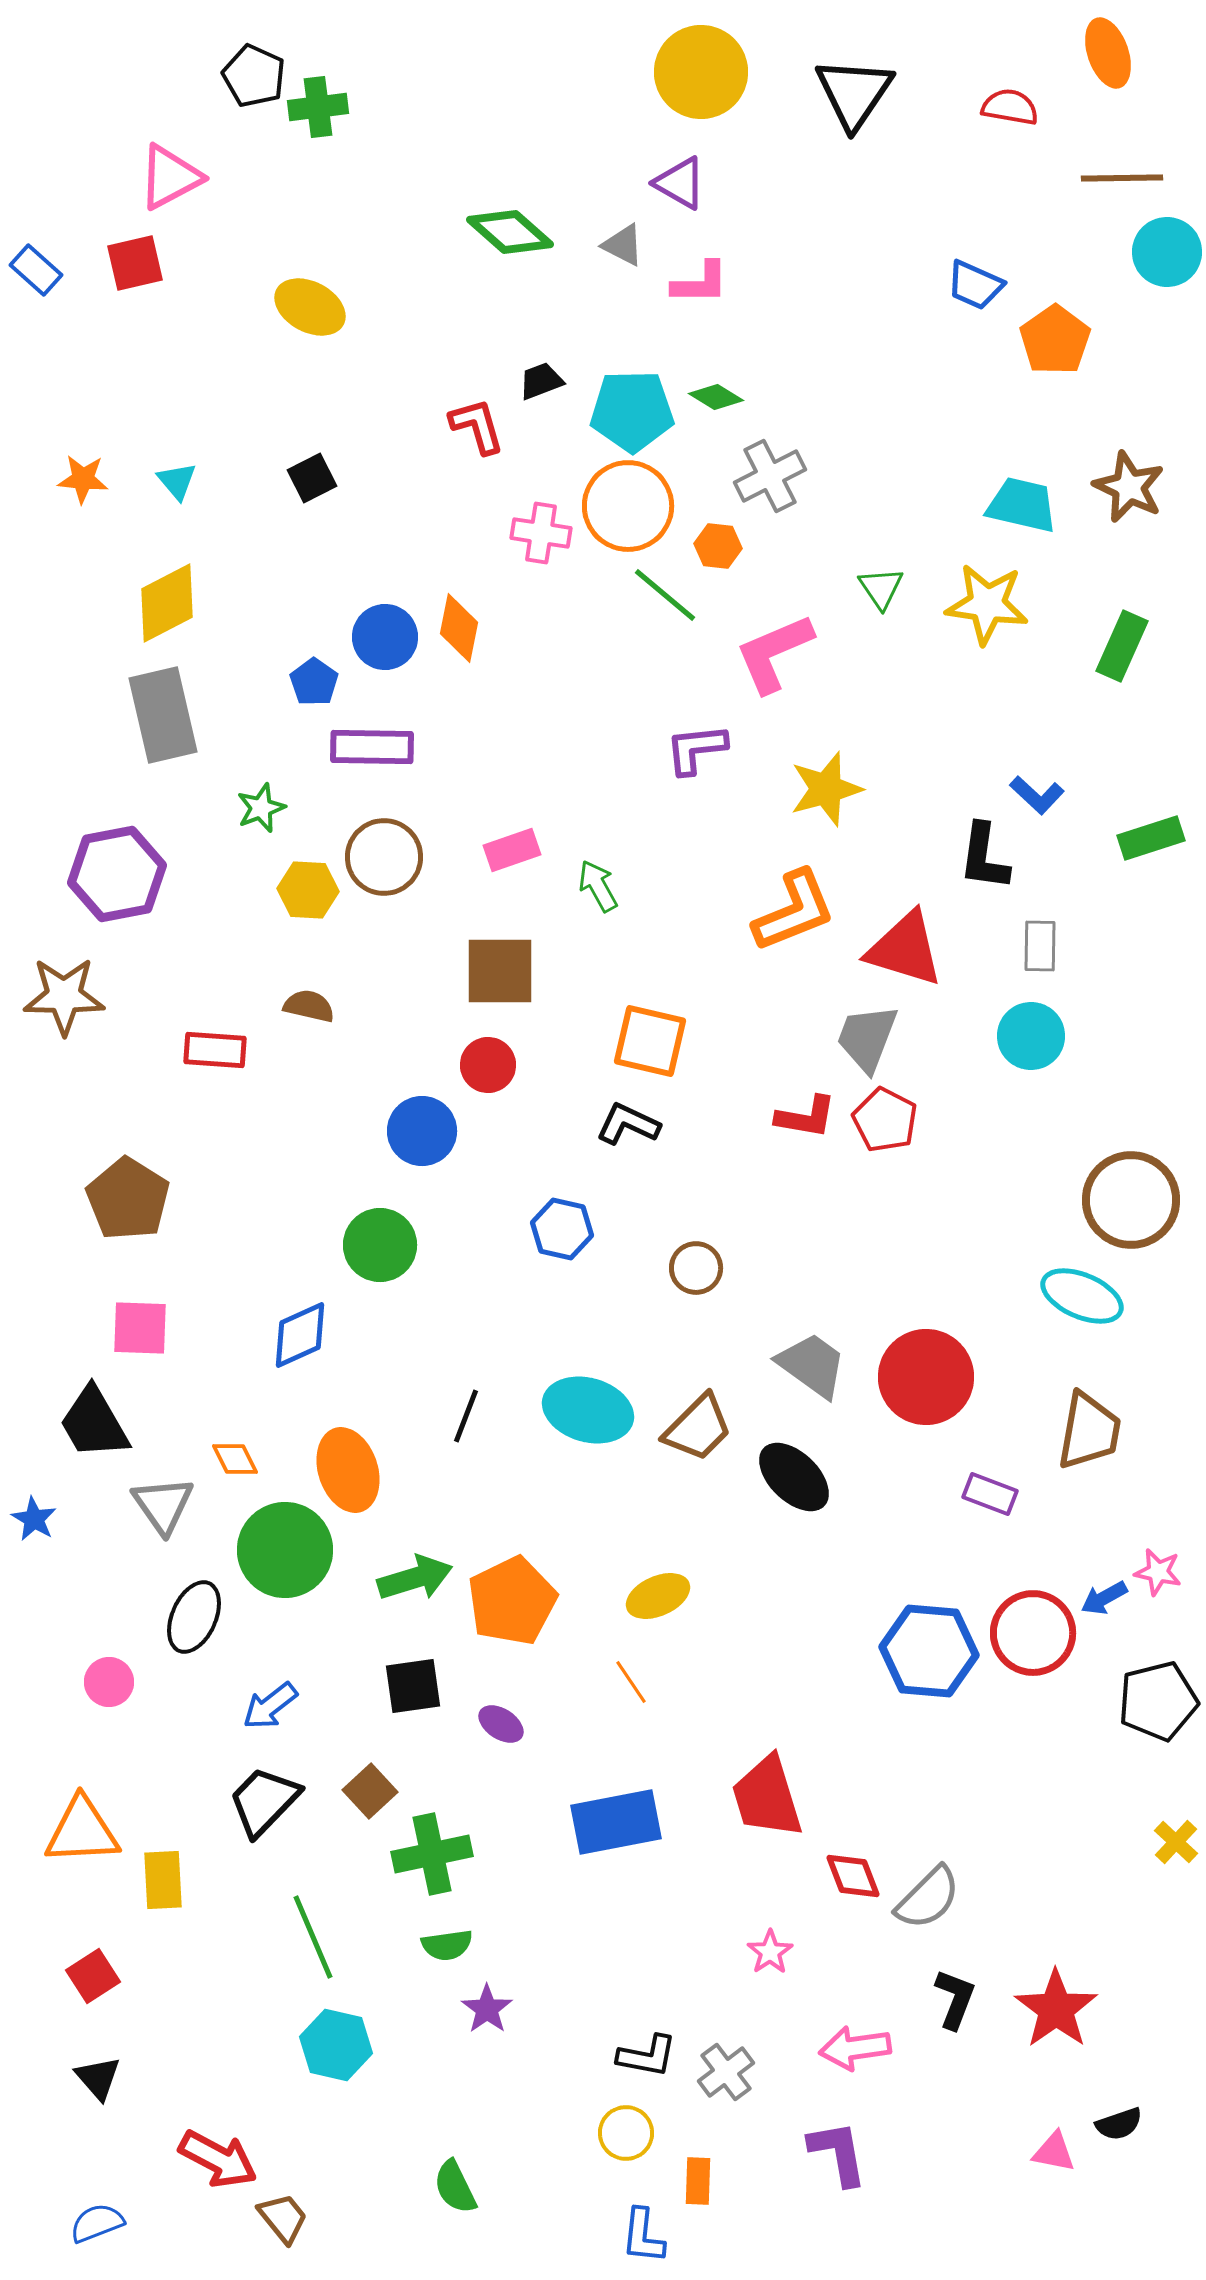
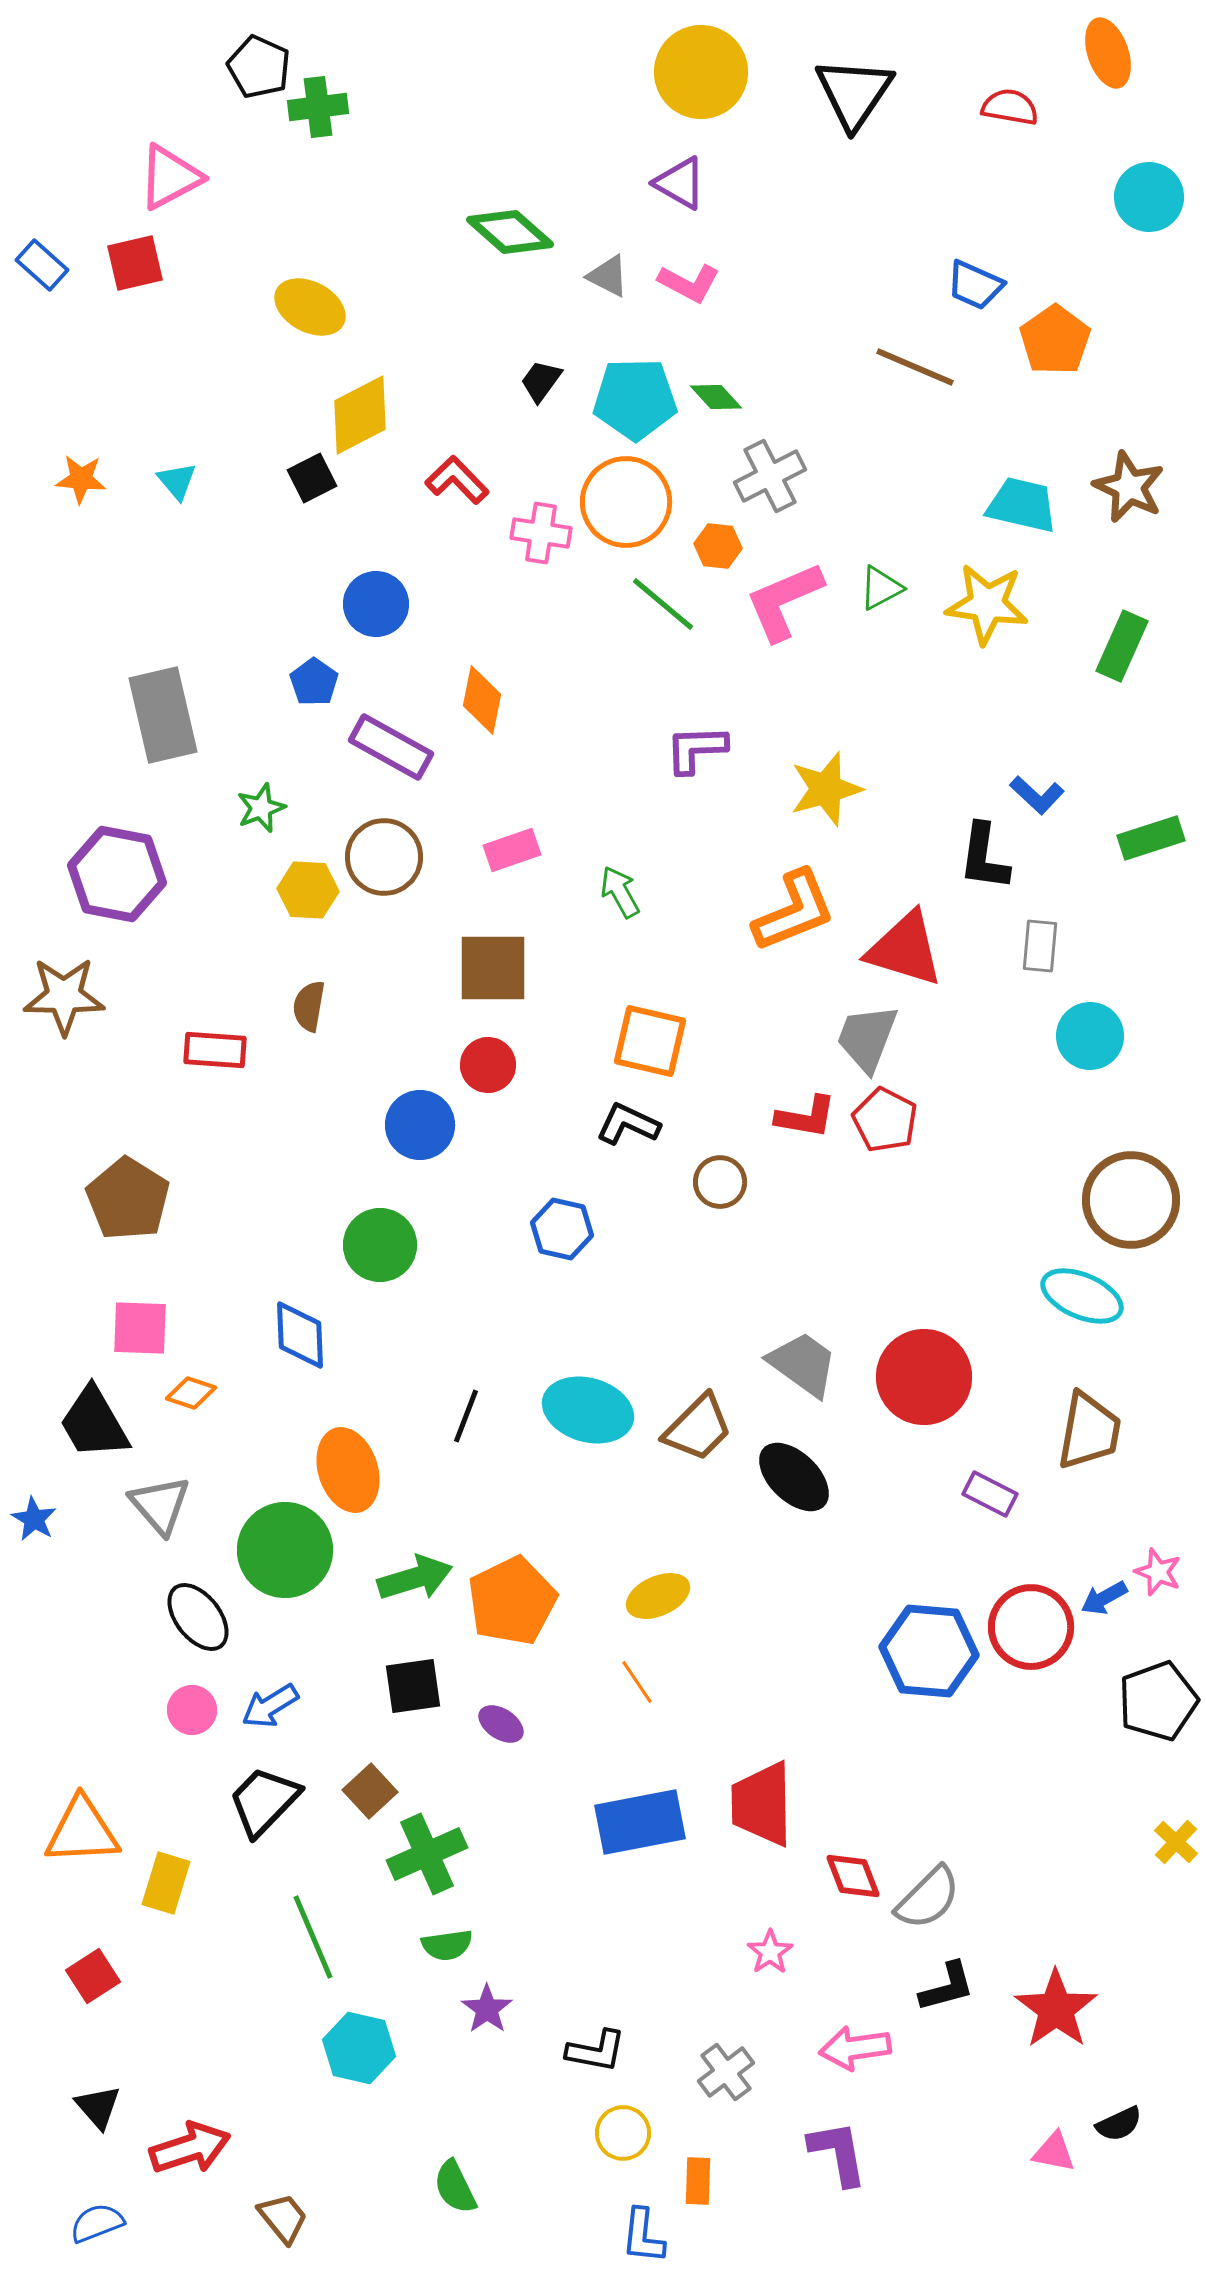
black pentagon at (254, 76): moved 5 px right, 9 px up
brown line at (1122, 178): moved 207 px left, 189 px down; rotated 24 degrees clockwise
gray triangle at (623, 245): moved 15 px left, 31 px down
cyan circle at (1167, 252): moved 18 px left, 55 px up
blue rectangle at (36, 270): moved 6 px right, 5 px up
pink L-shape at (700, 283): moved 11 px left; rotated 28 degrees clockwise
black trapezoid at (541, 381): rotated 33 degrees counterclockwise
green diamond at (716, 397): rotated 16 degrees clockwise
cyan pentagon at (632, 411): moved 3 px right, 12 px up
red L-shape at (477, 426): moved 20 px left, 54 px down; rotated 28 degrees counterclockwise
orange star at (83, 479): moved 2 px left
orange circle at (628, 506): moved 2 px left, 4 px up
green triangle at (881, 588): rotated 36 degrees clockwise
green line at (665, 595): moved 2 px left, 9 px down
yellow diamond at (167, 603): moved 193 px right, 188 px up
orange diamond at (459, 628): moved 23 px right, 72 px down
blue circle at (385, 637): moved 9 px left, 33 px up
pink L-shape at (774, 653): moved 10 px right, 52 px up
purple rectangle at (372, 747): moved 19 px right; rotated 28 degrees clockwise
purple L-shape at (696, 749): rotated 4 degrees clockwise
purple hexagon at (117, 874): rotated 22 degrees clockwise
green arrow at (598, 886): moved 22 px right, 6 px down
gray rectangle at (1040, 946): rotated 4 degrees clockwise
brown square at (500, 971): moved 7 px left, 3 px up
brown semicircle at (309, 1006): rotated 93 degrees counterclockwise
cyan circle at (1031, 1036): moved 59 px right
blue circle at (422, 1131): moved 2 px left, 6 px up
brown circle at (696, 1268): moved 24 px right, 86 px up
blue diamond at (300, 1335): rotated 68 degrees counterclockwise
gray trapezoid at (812, 1365): moved 9 px left, 1 px up
red circle at (926, 1377): moved 2 px left
orange diamond at (235, 1459): moved 44 px left, 66 px up; rotated 45 degrees counterclockwise
purple rectangle at (990, 1494): rotated 6 degrees clockwise
gray triangle at (163, 1505): moved 3 px left; rotated 6 degrees counterclockwise
pink star at (1158, 1572): rotated 9 degrees clockwise
black ellipse at (194, 1617): moved 4 px right; rotated 62 degrees counterclockwise
red circle at (1033, 1633): moved 2 px left, 6 px up
pink circle at (109, 1682): moved 83 px right, 28 px down
orange line at (631, 1682): moved 6 px right
black pentagon at (1158, 1701): rotated 6 degrees counterclockwise
blue arrow at (270, 1706): rotated 6 degrees clockwise
red trapezoid at (767, 1797): moved 5 px left, 7 px down; rotated 16 degrees clockwise
blue rectangle at (616, 1822): moved 24 px right
green cross at (432, 1854): moved 5 px left; rotated 12 degrees counterclockwise
yellow rectangle at (163, 1880): moved 3 px right, 3 px down; rotated 20 degrees clockwise
black L-shape at (955, 1999): moved 8 px left, 12 px up; rotated 54 degrees clockwise
cyan hexagon at (336, 2045): moved 23 px right, 3 px down
black L-shape at (647, 2056): moved 51 px left, 5 px up
black triangle at (98, 2078): moved 29 px down
black semicircle at (1119, 2124): rotated 6 degrees counterclockwise
yellow circle at (626, 2133): moved 3 px left
red arrow at (218, 2159): moved 28 px left, 11 px up; rotated 46 degrees counterclockwise
